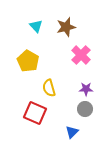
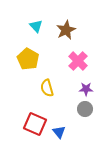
brown star: moved 3 px down; rotated 12 degrees counterclockwise
pink cross: moved 3 px left, 6 px down
yellow pentagon: moved 2 px up
yellow semicircle: moved 2 px left
red square: moved 11 px down
blue triangle: moved 13 px left; rotated 24 degrees counterclockwise
